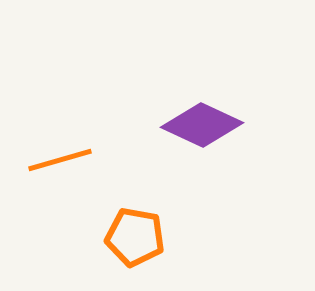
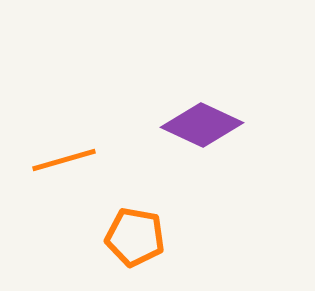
orange line: moved 4 px right
